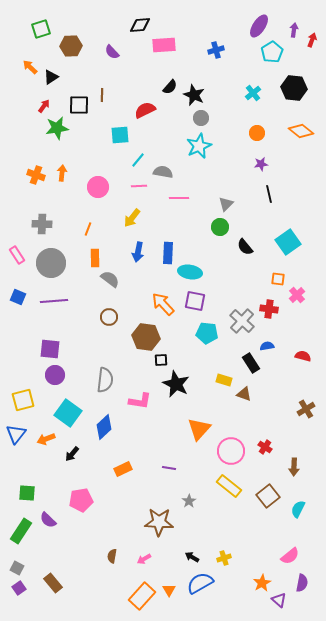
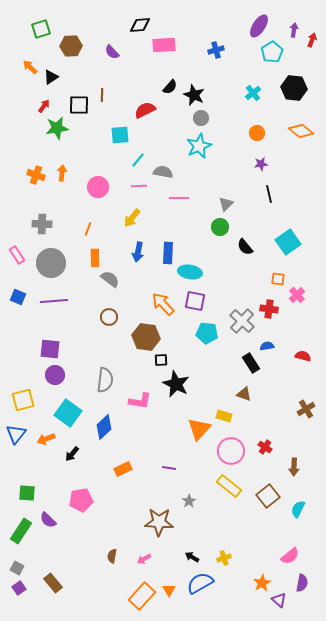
yellow rectangle at (224, 380): moved 36 px down
